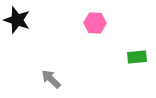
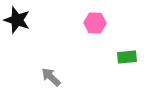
green rectangle: moved 10 px left
gray arrow: moved 2 px up
